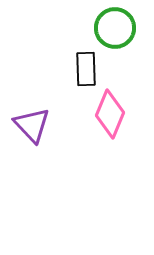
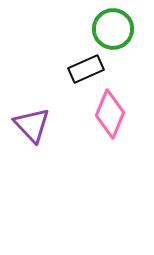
green circle: moved 2 px left, 1 px down
black rectangle: rotated 68 degrees clockwise
